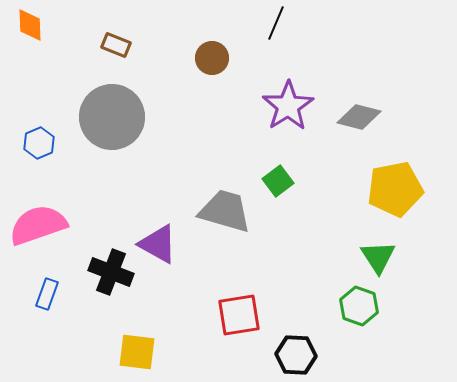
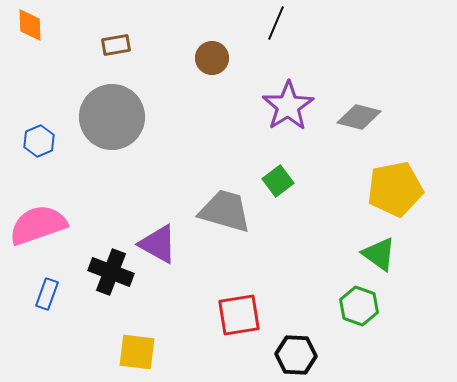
brown rectangle: rotated 32 degrees counterclockwise
blue hexagon: moved 2 px up
green triangle: moved 1 px right, 3 px up; rotated 21 degrees counterclockwise
